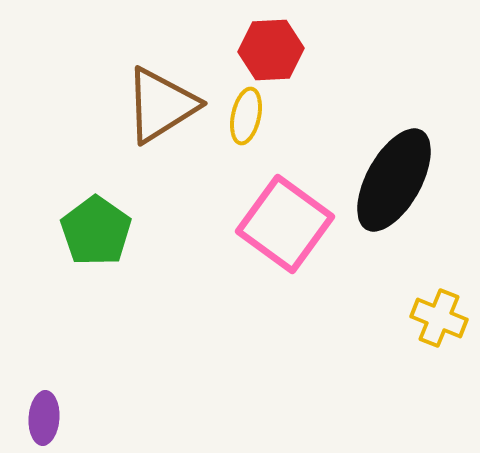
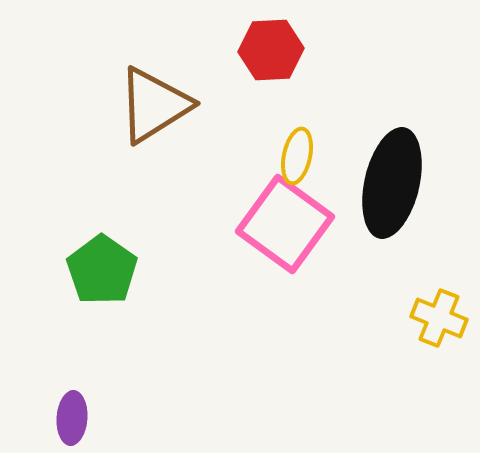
brown triangle: moved 7 px left
yellow ellipse: moved 51 px right, 40 px down
black ellipse: moved 2 px left, 3 px down; rotated 16 degrees counterclockwise
green pentagon: moved 6 px right, 39 px down
purple ellipse: moved 28 px right
